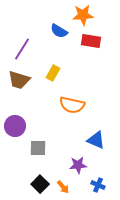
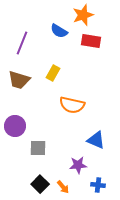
orange star: rotated 15 degrees counterclockwise
purple line: moved 6 px up; rotated 10 degrees counterclockwise
blue cross: rotated 16 degrees counterclockwise
